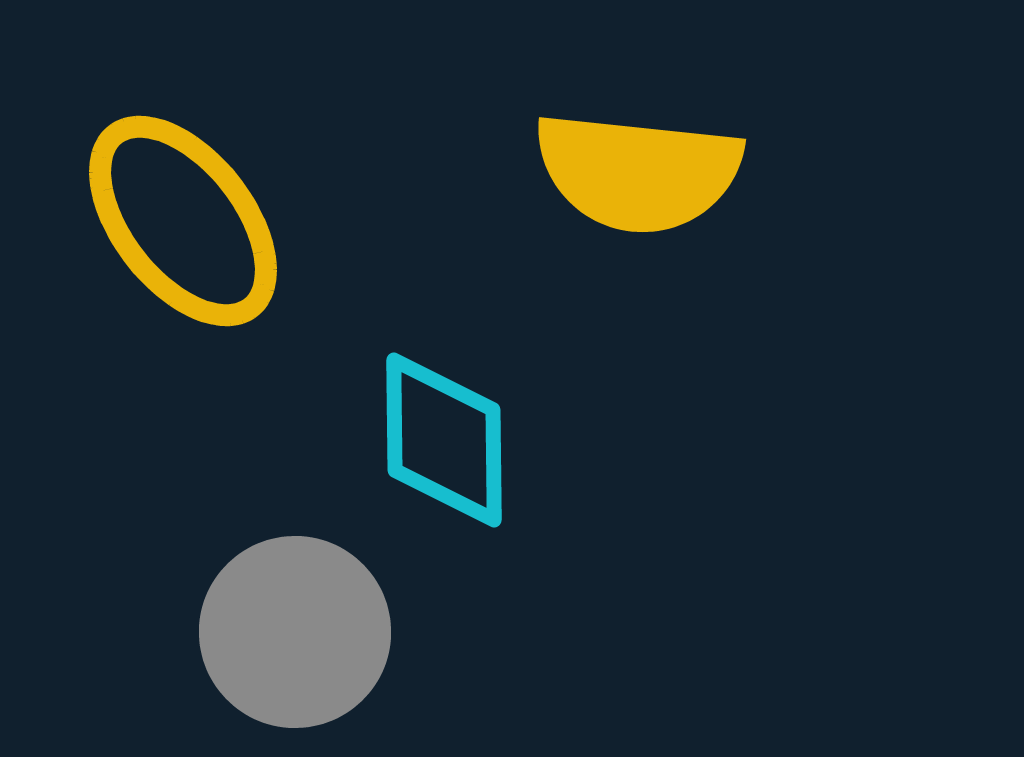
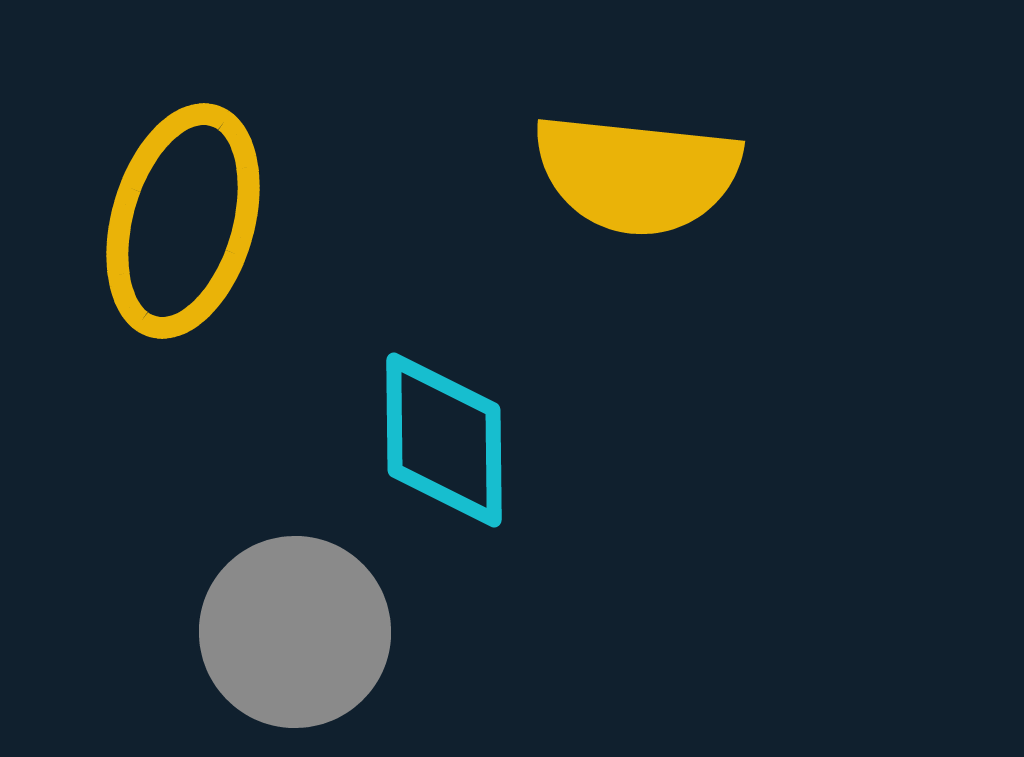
yellow semicircle: moved 1 px left, 2 px down
yellow ellipse: rotated 54 degrees clockwise
